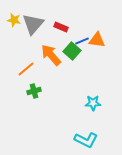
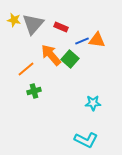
green square: moved 2 px left, 8 px down
